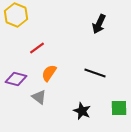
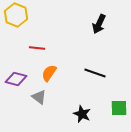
red line: rotated 42 degrees clockwise
black star: moved 3 px down
